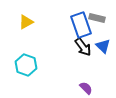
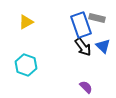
purple semicircle: moved 1 px up
